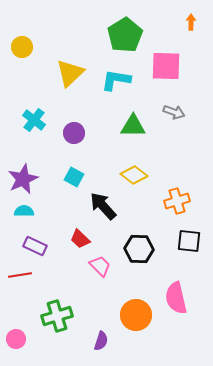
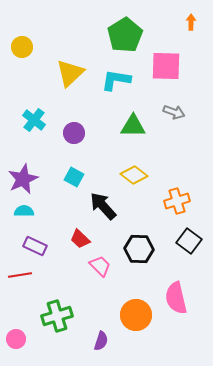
black square: rotated 30 degrees clockwise
